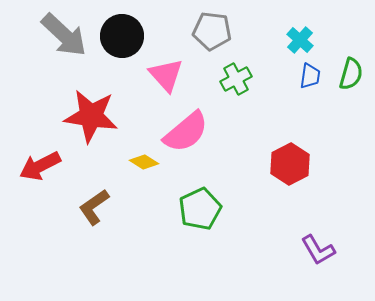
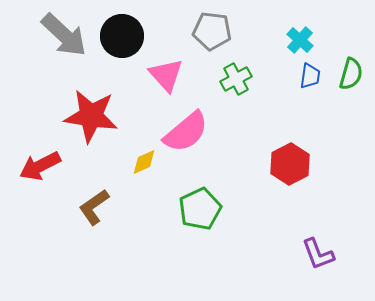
yellow diamond: rotated 56 degrees counterclockwise
purple L-shape: moved 4 px down; rotated 9 degrees clockwise
